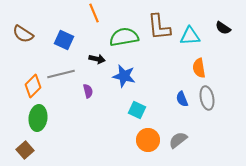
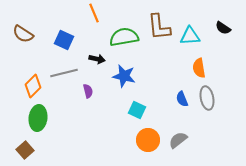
gray line: moved 3 px right, 1 px up
